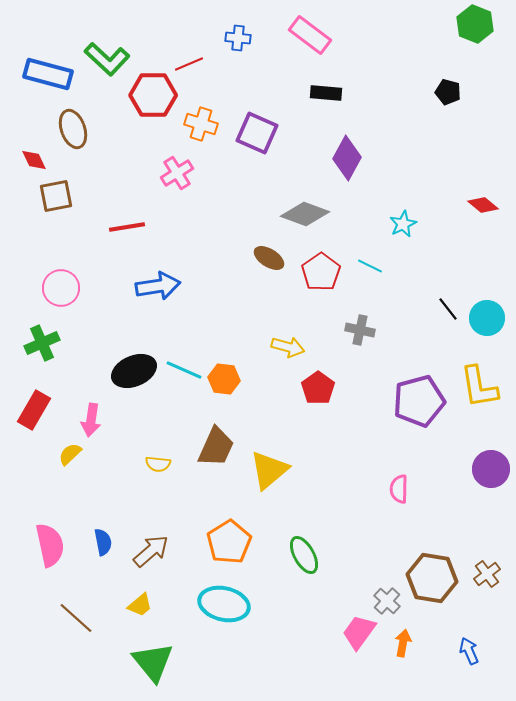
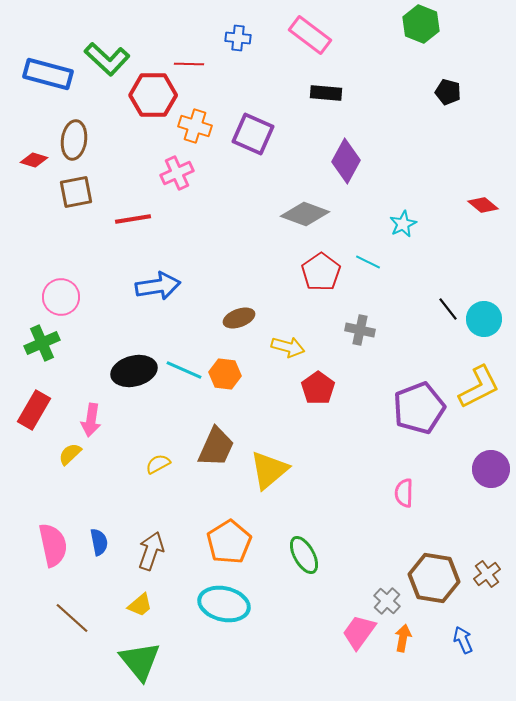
green hexagon at (475, 24): moved 54 px left
red line at (189, 64): rotated 24 degrees clockwise
orange cross at (201, 124): moved 6 px left, 2 px down
brown ellipse at (73, 129): moved 1 px right, 11 px down; rotated 27 degrees clockwise
purple square at (257, 133): moved 4 px left, 1 px down
purple diamond at (347, 158): moved 1 px left, 3 px down
red diamond at (34, 160): rotated 48 degrees counterclockwise
pink cross at (177, 173): rotated 8 degrees clockwise
brown square at (56, 196): moved 20 px right, 4 px up
red line at (127, 227): moved 6 px right, 8 px up
brown ellipse at (269, 258): moved 30 px left, 60 px down; rotated 52 degrees counterclockwise
cyan line at (370, 266): moved 2 px left, 4 px up
pink circle at (61, 288): moved 9 px down
cyan circle at (487, 318): moved 3 px left, 1 px down
black ellipse at (134, 371): rotated 9 degrees clockwise
orange hexagon at (224, 379): moved 1 px right, 5 px up
yellow L-shape at (479, 387): rotated 108 degrees counterclockwise
purple pentagon at (419, 401): moved 7 px down; rotated 6 degrees counterclockwise
yellow semicircle at (158, 464): rotated 145 degrees clockwise
pink semicircle at (399, 489): moved 5 px right, 4 px down
blue semicircle at (103, 542): moved 4 px left
pink semicircle at (50, 545): moved 3 px right
brown arrow at (151, 551): rotated 30 degrees counterclockwise
brown hexagon at (432, 578): moved 2 px right
brown line at (76, 618): moved 4 px left
orange arrow at (403, 643): moved 5 px up
blue arrow at (469, 651): moved 6 px left, 11 px up
green triangle at (153, 662): moved 13 px left, 1 px up
